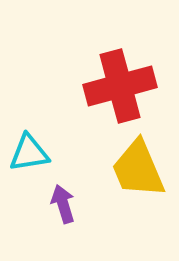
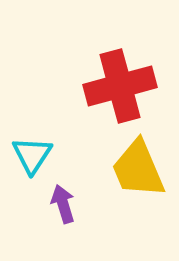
cyan triangle: moved 3 px right, 2 px down; rotated 48 degrees counterclockwise
